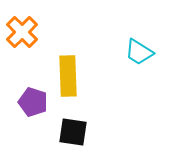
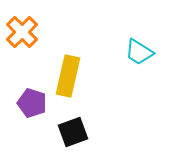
yellow rectangle: rotated 15 degrees clockwise
purple pentagon: moved 1 px left, 1 px down
black square: rotated 28 degrees counterclockwise
